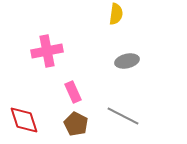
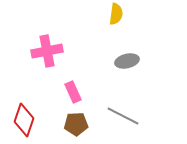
red diamond: rotated 36 degrees clockwise
brown pentagon: rotated 30 degrees counterclockwise
